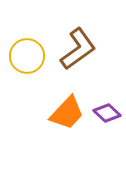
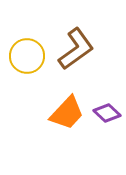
brown L-shape: moved 2 px left
